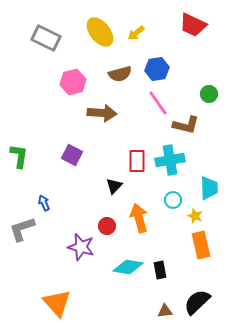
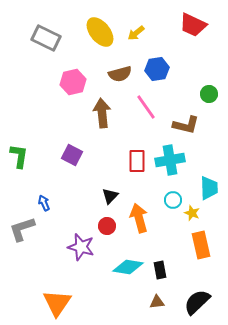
pink line: moved 12 px left, 4 px down
brown arrow: rotated 100 degrees counterclockwise
black triangle: moved 4 px left, 10 px down
yellow star: moved 3 px left, 3 px up
orange triangle: rotated 16 degrees clockwise
brown triangle: moved 8 px left, 9 px up
